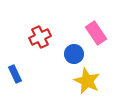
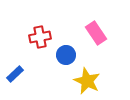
red cross: rotated 15 degrees clockwise
blue circle: moved 8 px left, 1 px down
blue rectangle: rotated 72 degrees clockwise
